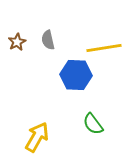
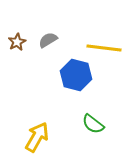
gray semicircle: rotated 72 degrees clockwise
yellow line: rotated 16 degrees clockwise
blue hexagon: rotated 12 degrees clockwise
green semicircle: rotated 15 degrees counterclockwise
